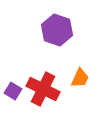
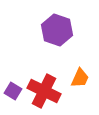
red cross: moved 1 px right, 2 px down
